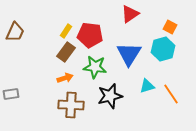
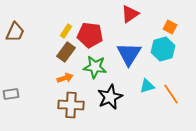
black star: moved 1 px down; rotated 10 degrees counterclockwise
